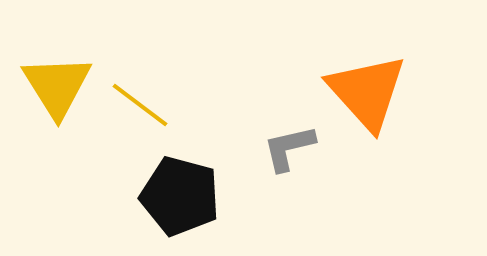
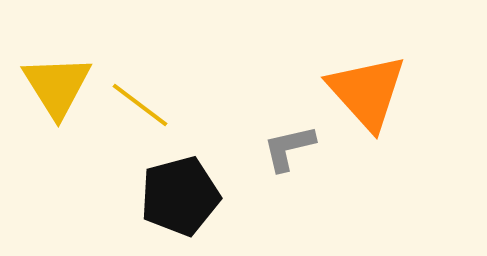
black pentagon: rotated 30 degrees counterclockwise
